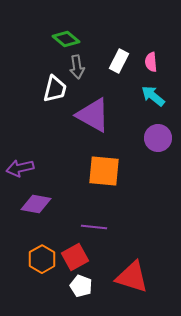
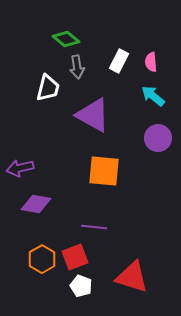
white trapezoid: moved 7 px left, 1 px up
red square: rotated 8 degrees clockwise
